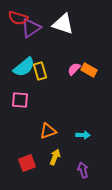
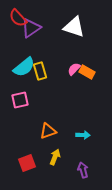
red semicircle: rotated 30 degrees clockwise
white triangle: moved 11 px right, 3 px down
orange rectangle: moved 2 px left, 2 px down
pink square: rotated 18 degrees counterclockwise
